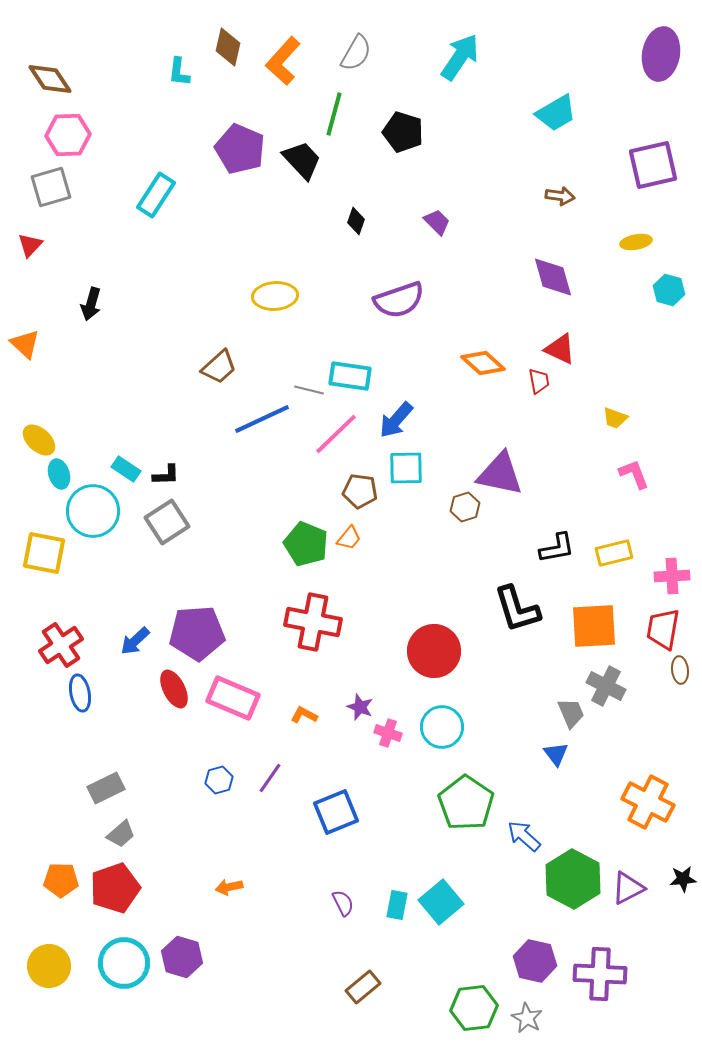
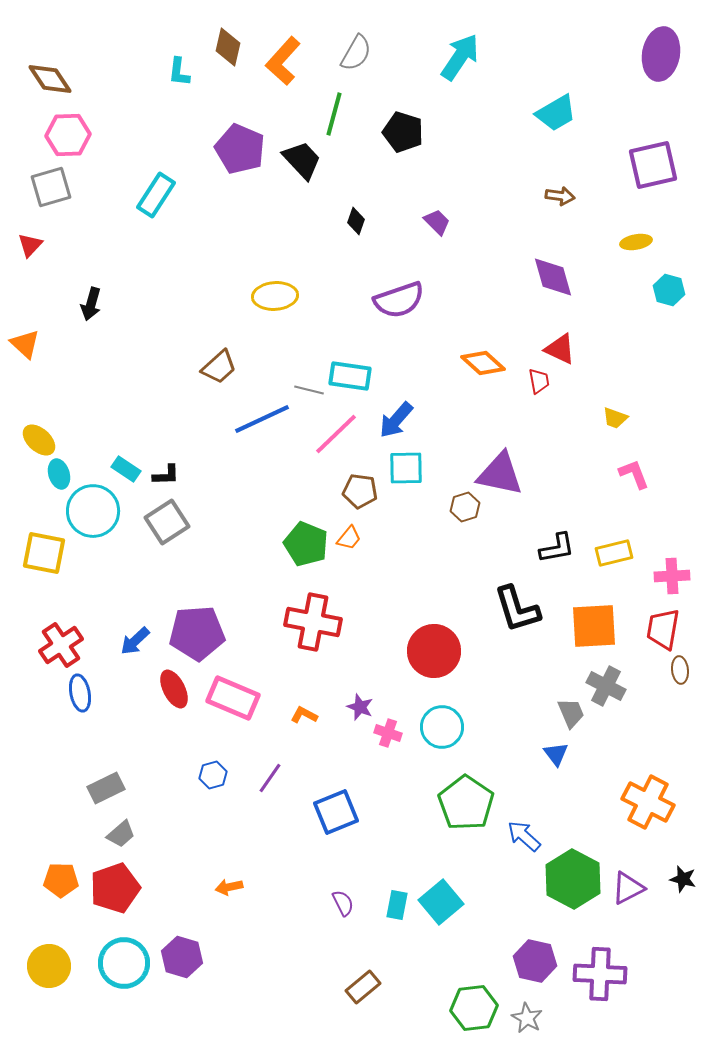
blue hexagon at (219, 780): moved 6 px left, 5 px up
black star at (683, 879): rotated 20 degrees clockwise
